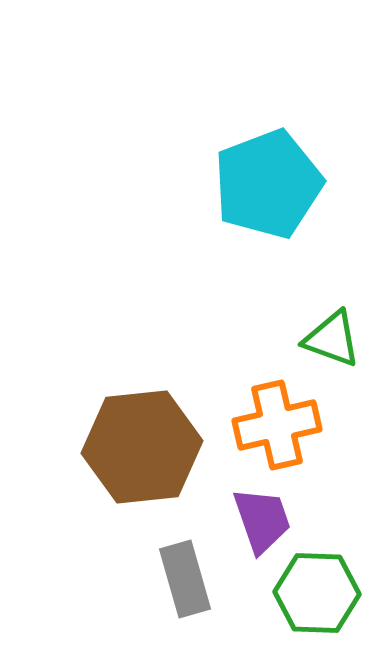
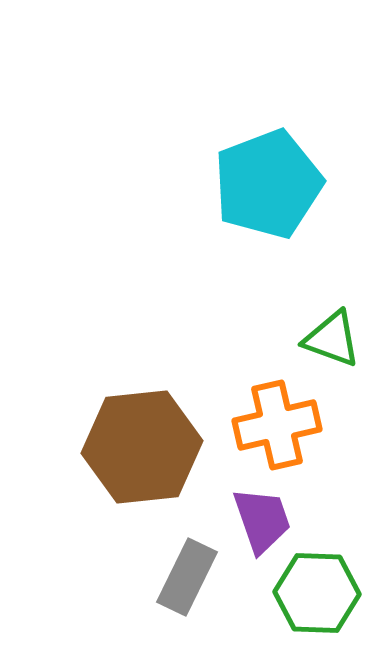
gray rectangle: moved 2 px right, 2 px up; rotated 42 degrees clockwise
